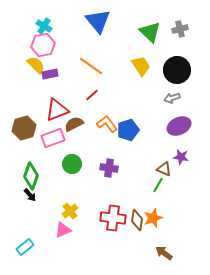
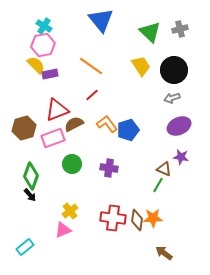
blue triangle: moved 3 px right, 1 px up
black circle: moved 3 px left
orange star: rotated 18 degrees clockwise
